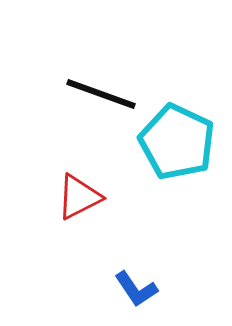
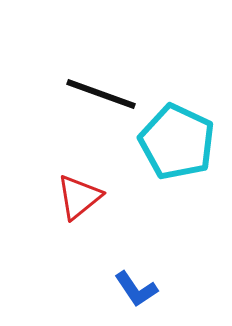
red triangle: rotated 12 degrees counterclockwise
